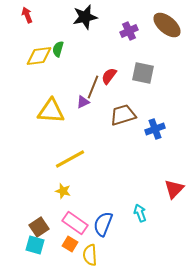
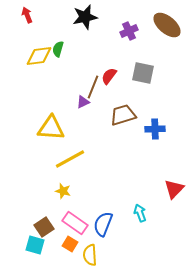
yellow triangle: moved 17 px down
blue cross: rotated 18 degrees clockwise
brown square: moved 5 px right
